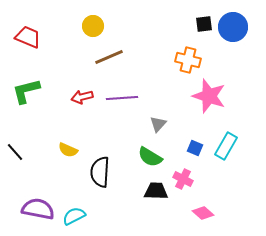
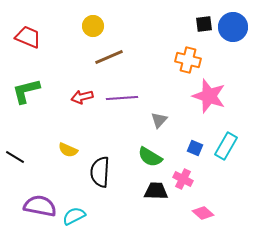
gray triangle: moved 1 px right, 4 px up
black line: moved 5 px down; rotated 18 degrees counterclockwise
purple semicircle: moved 2 px right, 3 px up
